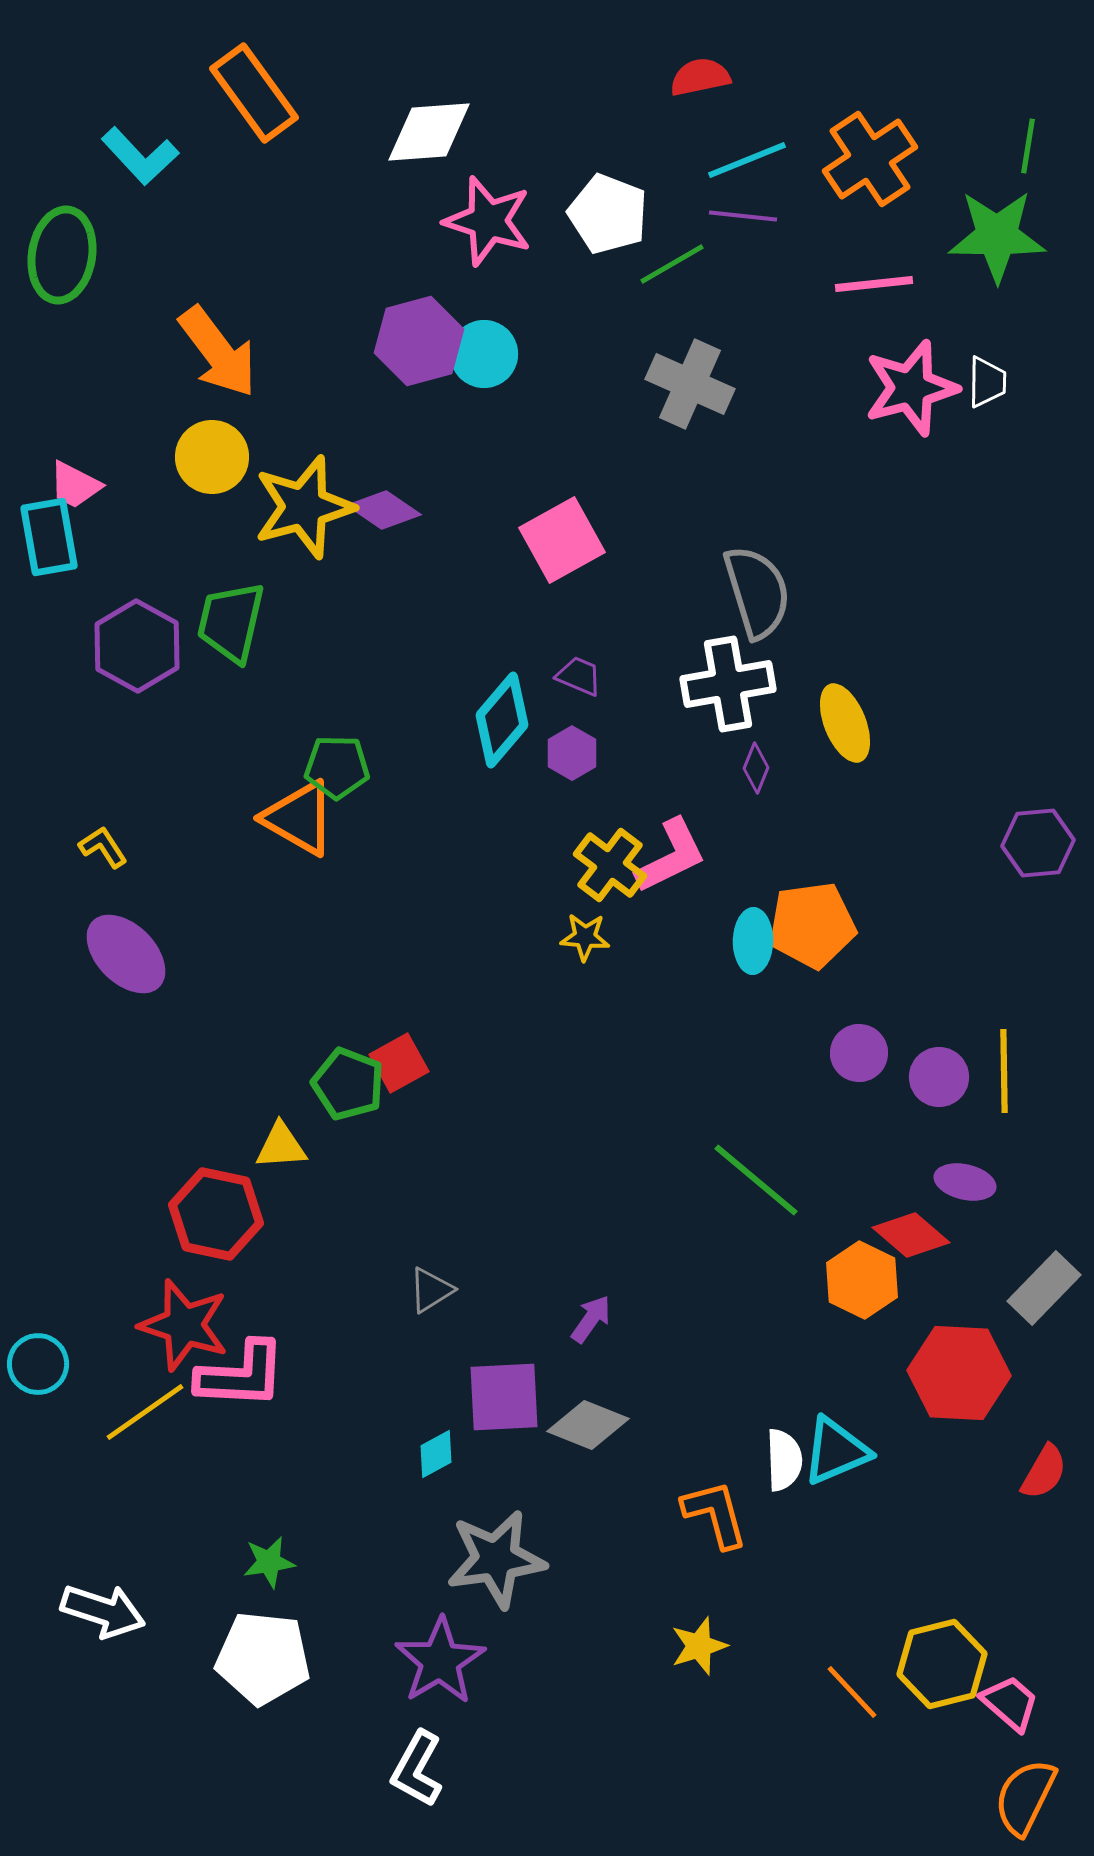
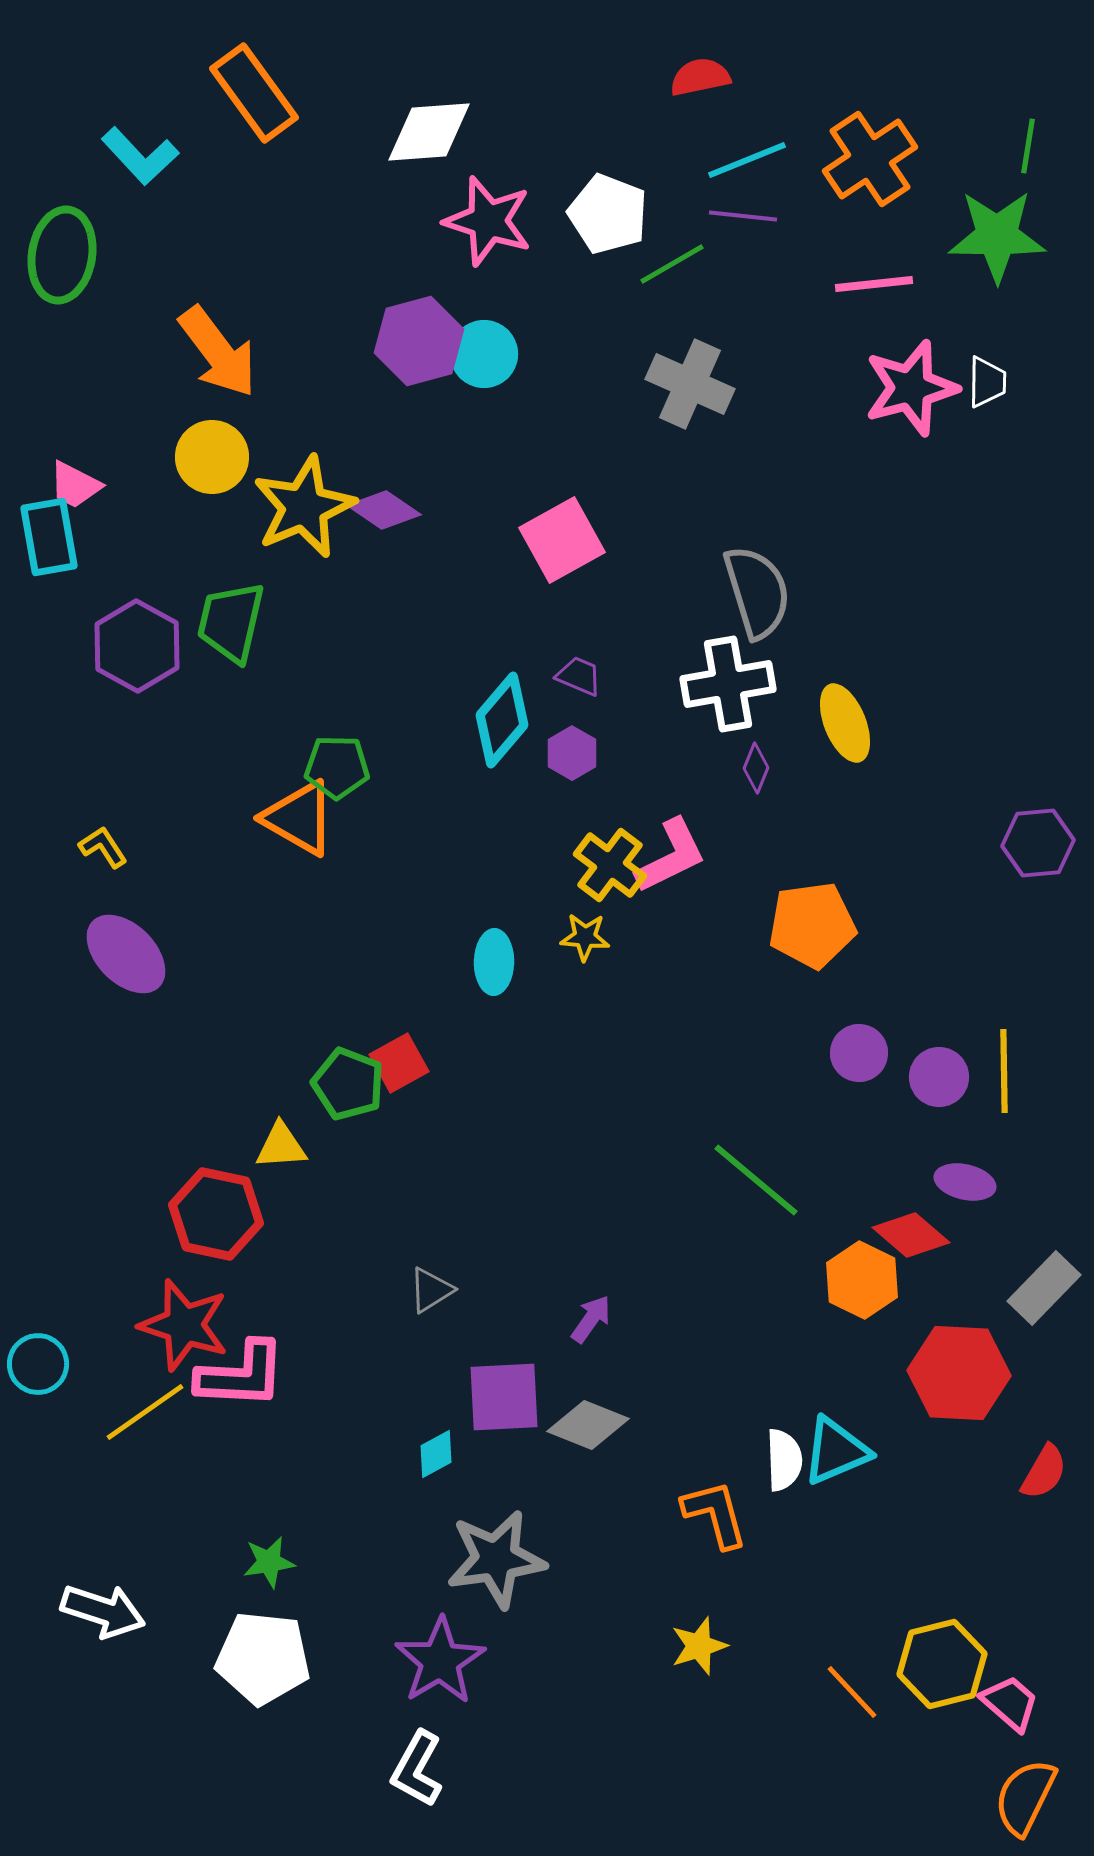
yellow star at (304, 507): rotated 8 degrees counterclockwise
cyan ellipse at (753, 941): moved 259 px left, 21 px down
